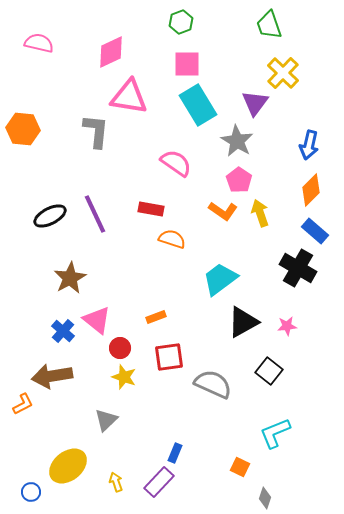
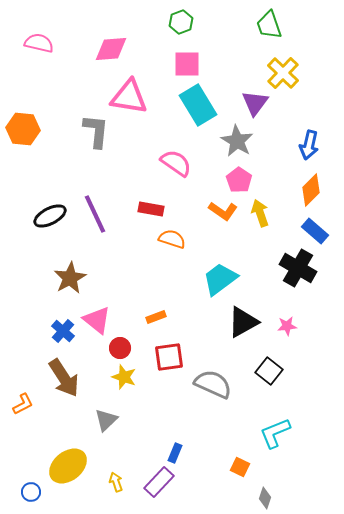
pink diamond at (111, 52): moved 3 px up; rotated 20 degrees clockwise
brown arrow at (52, 376): moved 12 px right, 2 px down; rotated 114 degrees counterclockwise
